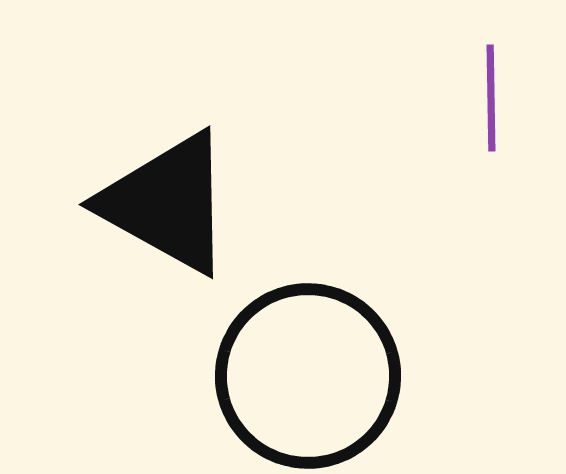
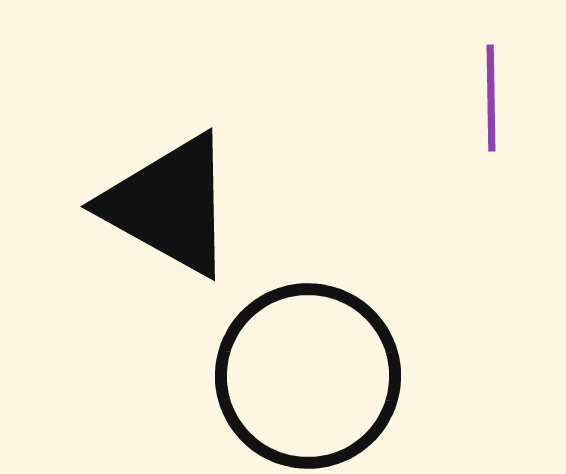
black triangle: moved 2 px right, 2 px down
